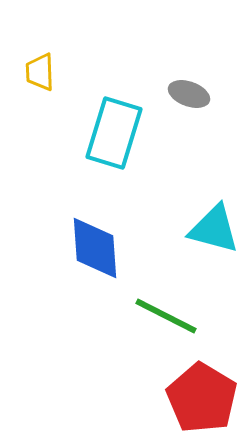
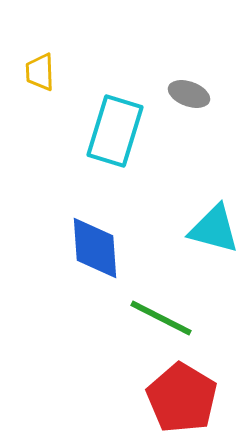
cyan rectangle: moved 1 px right, 2 px up
green line: moved 5 px left, 2 px down
red pentagon: moved 20 px left
